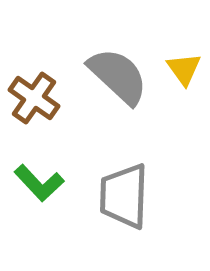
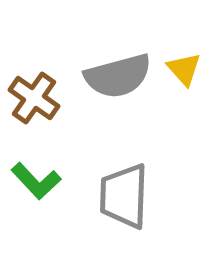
yellow triangle: rotated 6 degrees counterclockwise
gray semicircle: rotated 122 degrees clockwise
green L-shape: moved 3 px left, 2 px up
